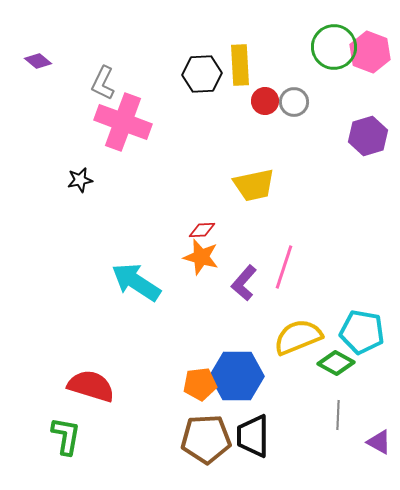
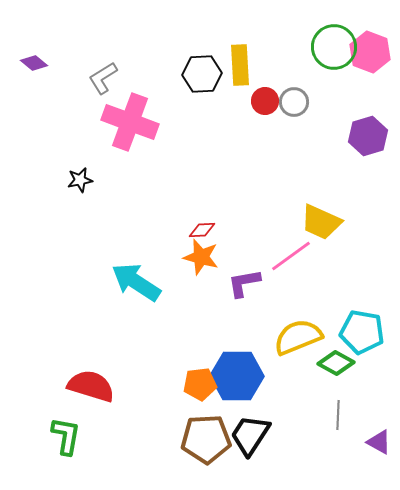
purple diamond: moved 4 px left, 2 px down
gray L-shape: moved 5 px up; rotated 32 degrees clockwise
pink cross: moved 7 px right
yellow trapezoid: moved 67 px right, 37 px down; rotated 36 degrees clockwise
pink line: moved 7 px right, 11 px up; rotated 36 degrees clockwise
purple L-shape: rotated 39 degrees clockwise
black trapezoid: moved 3 px left, 1 px up; rotated 33 degrees clockwise
